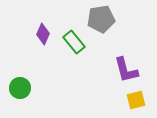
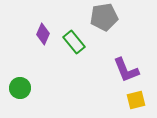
gray pentagon: moved 3 px right, 2 px up
purple L-shape: rotated 8 degrees counterclockwise
